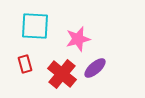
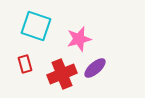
cyan square: moved 1 px right; rotated 16 degrees clockwise
pink star: moved 1 px right
red cross: rotated 28 degrees clockwise
